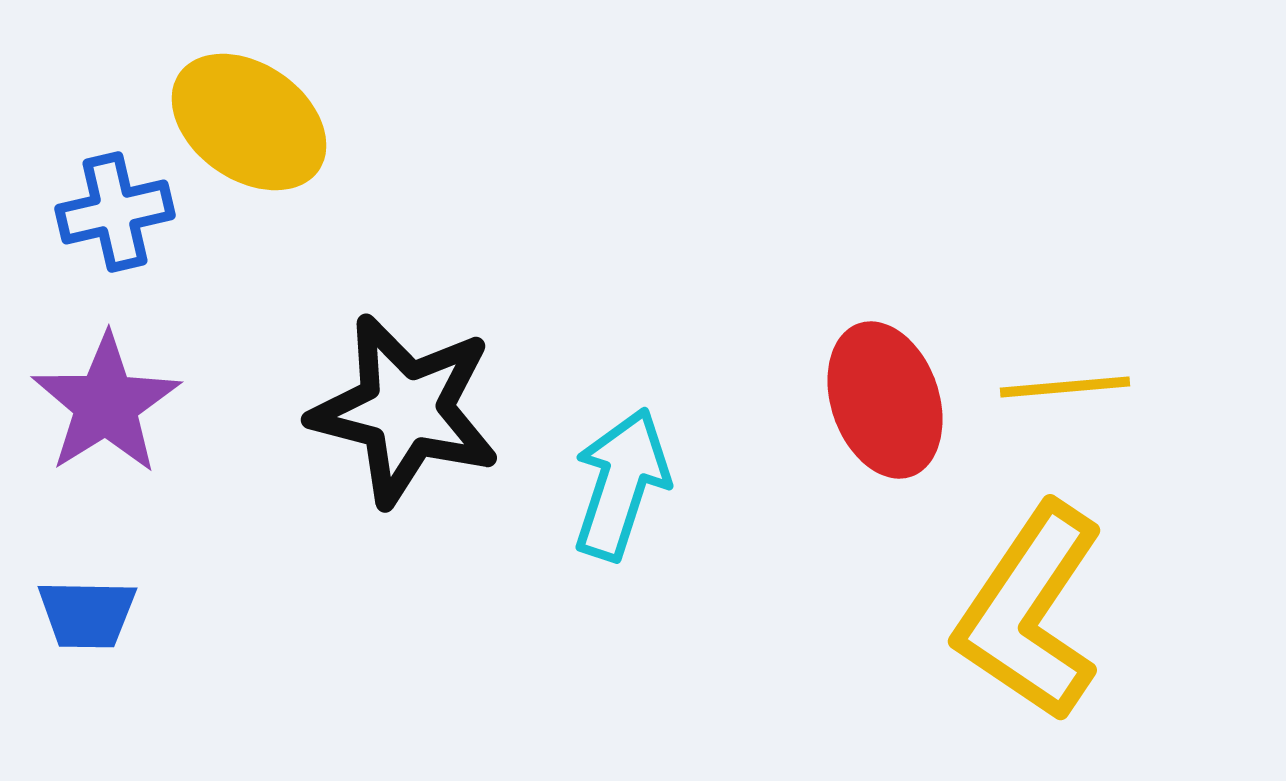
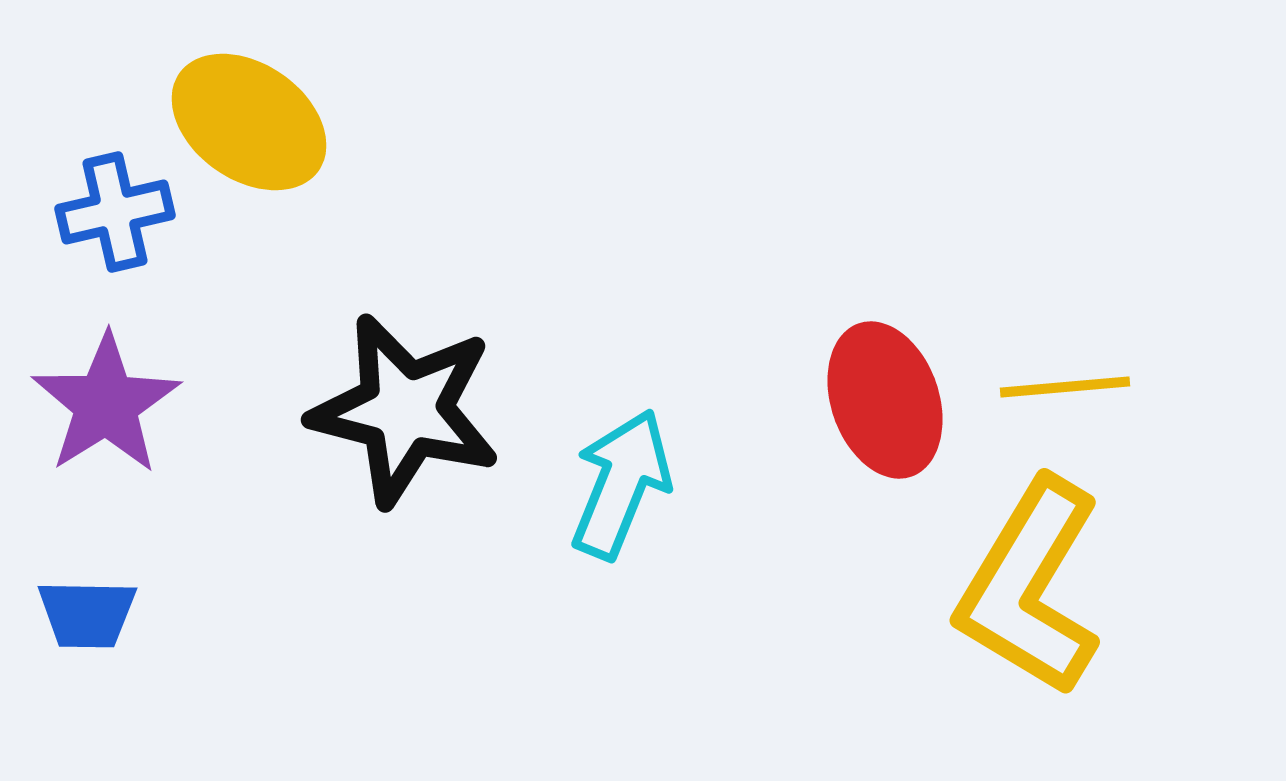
cyan arrow: rotated 4 degrees clockwise
yellow L-shape: moved 25 px up; rotated 3 degrees counterclockwise
